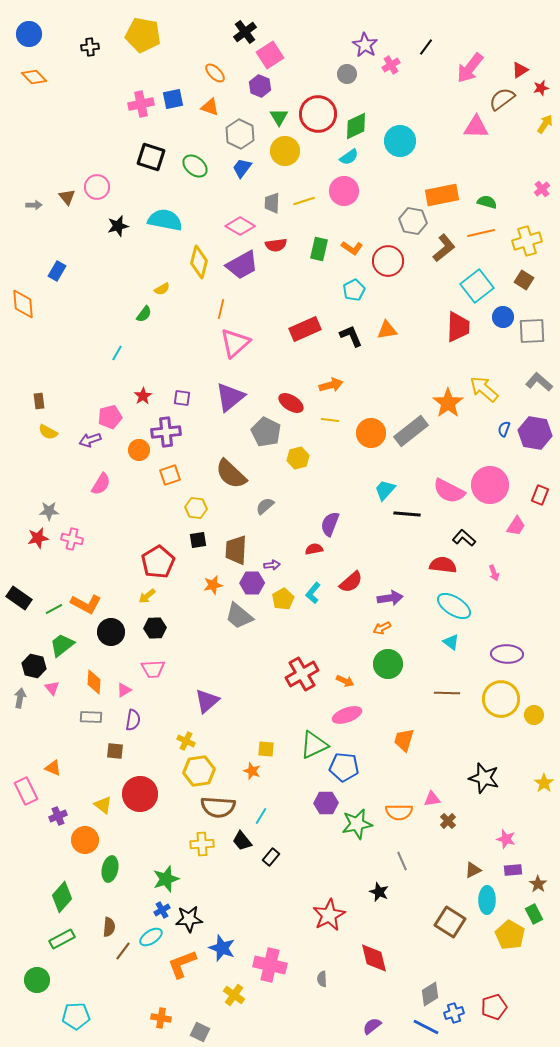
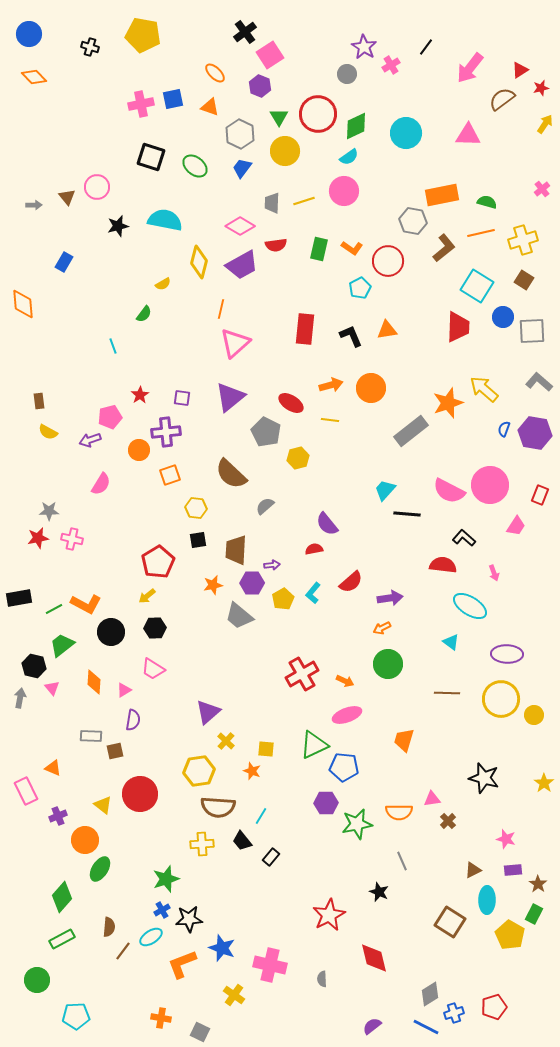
purple star at (365, 45): moved 1 px left, 2 px down
black cross at (90, 47): rotated 24 degrees clockwise
pink triangle at (476, 127): moved 8 px left, 8 px down
cyan circle at (400, 141): moved 6 px right, 8 px up
yellow cross at (527, 241): moved 4 px left, 1 px up
blue rectangle at (57, 271): moved 7 px right, 9 px up
cyan square at (477, 286): rotated 20 degrees counterclockwise
yellow semicircle at (162, 289): moved 1 px right, 5 px up
cyan pentagon at (354, 290): moved 6 px right, 2 px up
red rectangle at (305, 329): rotated 60 degrees counterclockwise
cyan line at (117, 353): moved 4 px left, 7 px up; rotated 49 degrees counterclockwise
red star at (143, 396): moved 3 px left, 1 px up
orange star at (448, 403): rotated 16 degrees clockwise
orange circle at (371, 433): moved 45 px up
purple semicircle at (330, 524): moved 3 px left; rotated 60 degrees counterclockwise
black rectangle at (19, 598): rotated 45 degrees counterclockwise
cyan ellipse at (454, 606): moved 16 px right
pink trapezoid at (153, 669): rotated 35 degrees clockwise
purple triangle at (207, 701): moved 1 px right, 11 px down
gray rectangle at (91, 717): moved 19 px down
yellow cross at (186, 741): moved 40 px right; rotated 18 degrees clockwise
brown square at (115, 751): rotated 18 degrees counterclockwise
green ellipse at (110, 869): moved 10 px left; rotated 20 degrees clockwise
green rectangle at (534, 914): rotated 54 degrees clockwise
